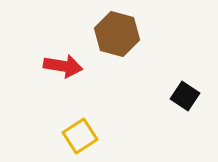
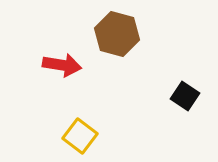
red arrow: moved 1 px left, 1 px up
yellow square: rotated 20 degrees counterclockwise
